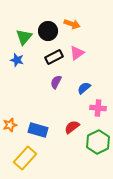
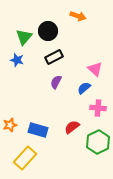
orange arrow: moved 6 px right, 8 px up
pink triangle: moved 18 px right, 16 px down; rotated 42 degrees counterclockwise
